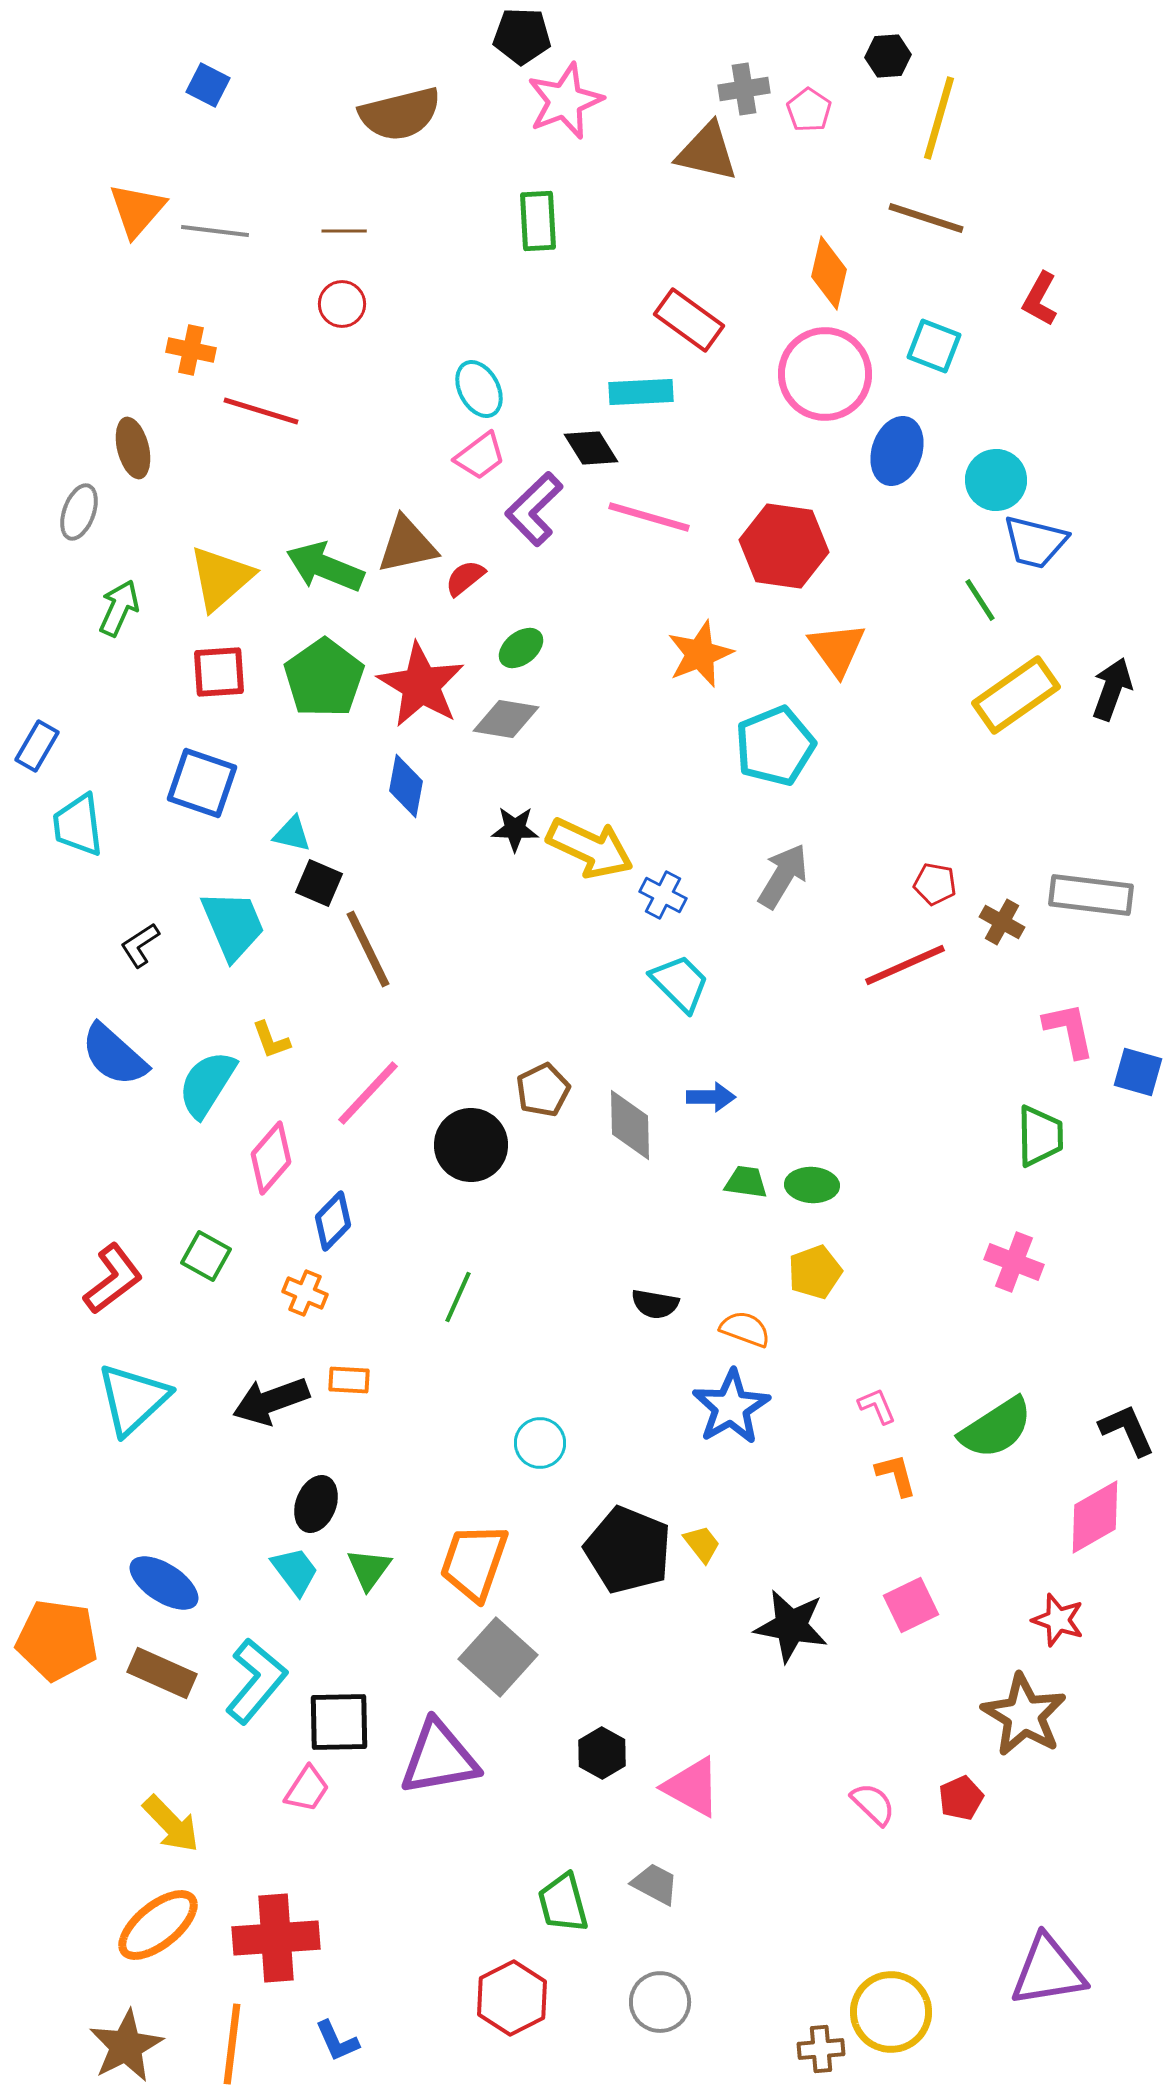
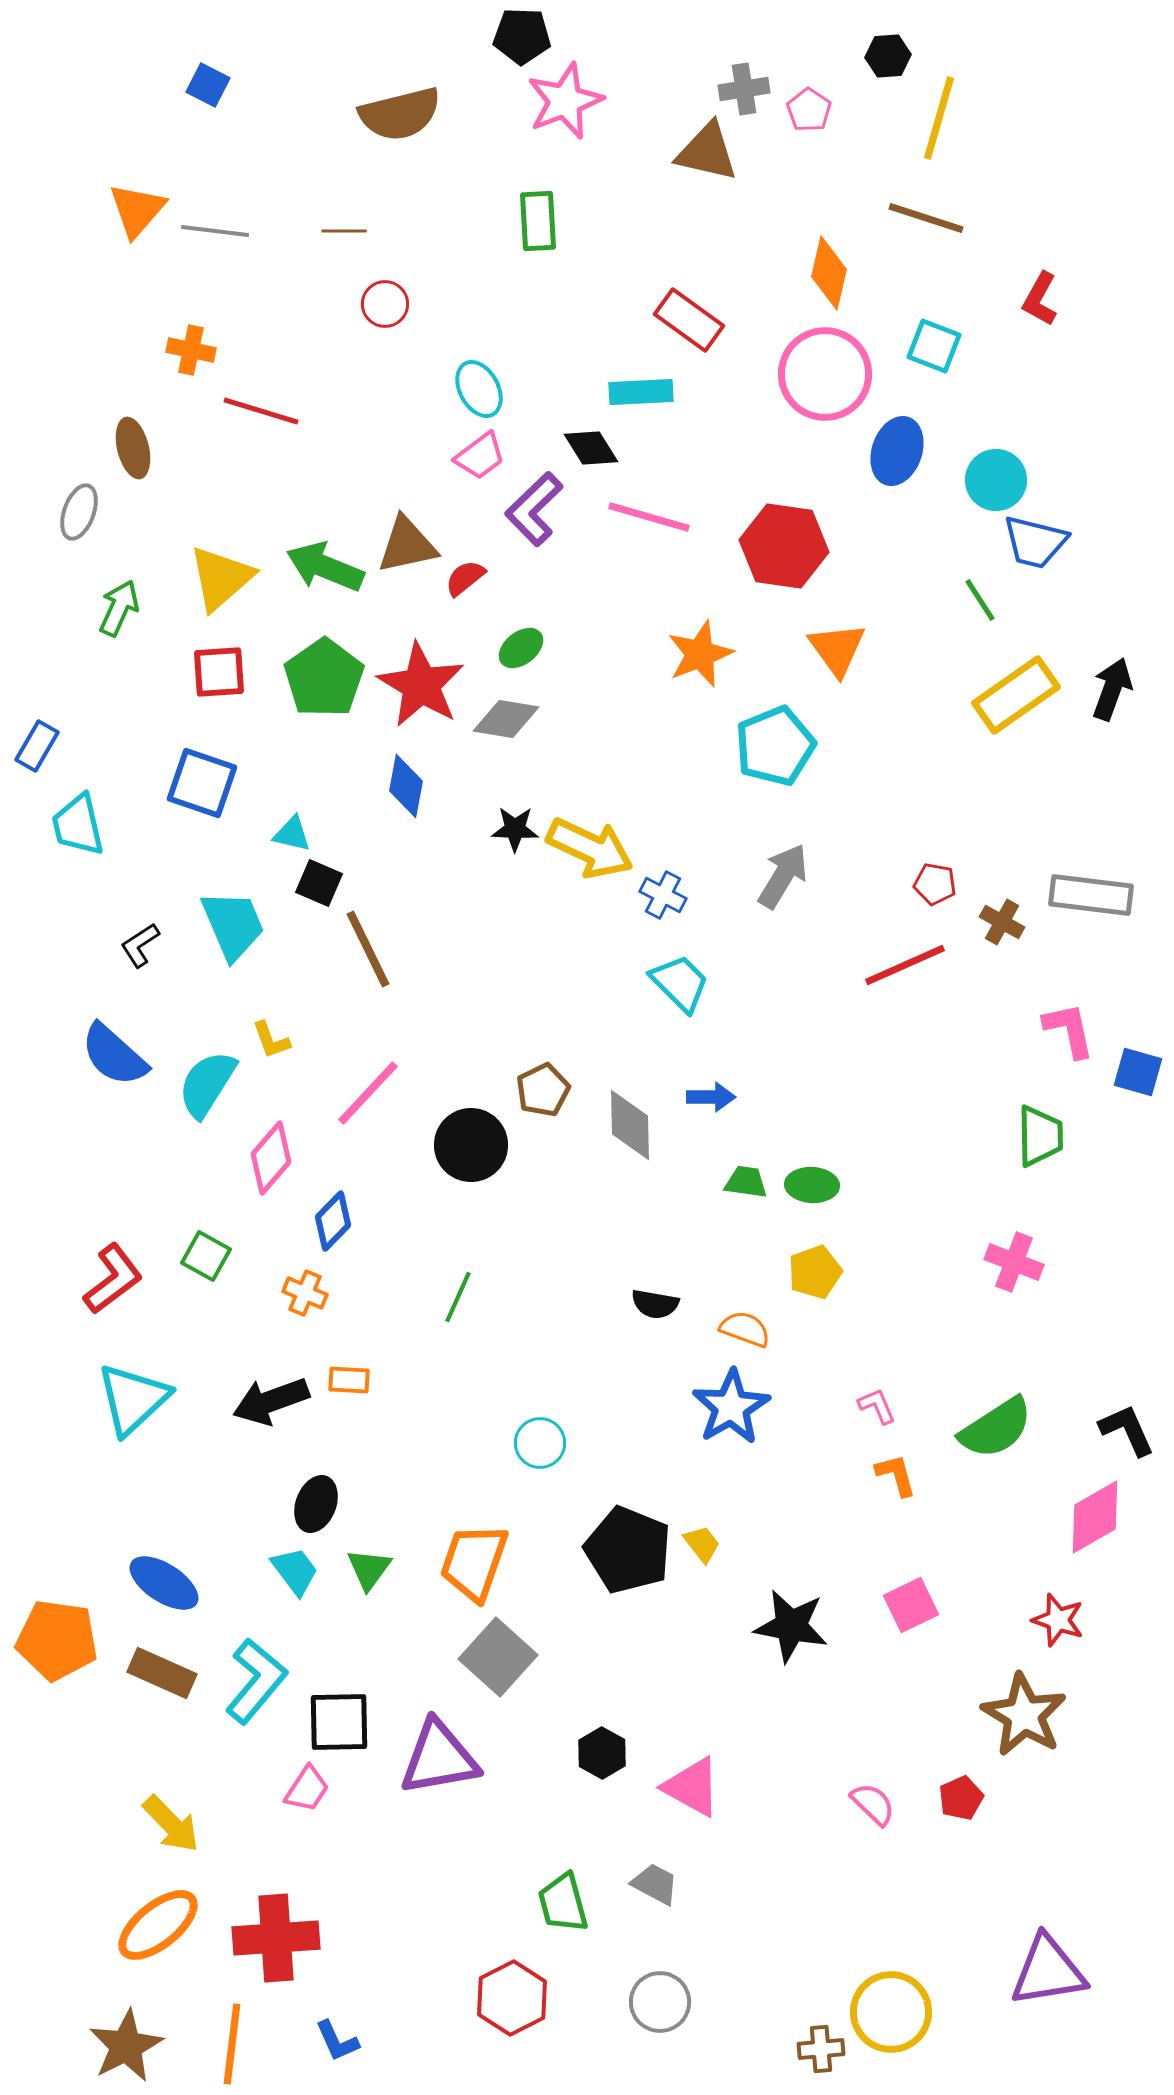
red circle at (342, 304): moved 43 px right
cyan trapezoid at (78, 825): rotated 6 degrees counterclockwise
